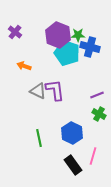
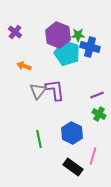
gray triangle: rotated 42 degrees clockwise
green line: moved 1 px down
black rectangle: moved 2 px down; rotated 18 degrees counterclockwise
